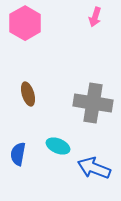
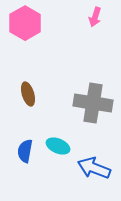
blue semicircle: moved 7 px right, 3 px up
